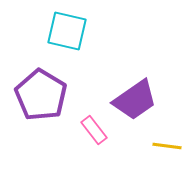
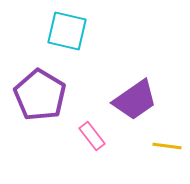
purple pentagon: moved 1 px left
pink rectangle: moved 2 px left, 6 px down
